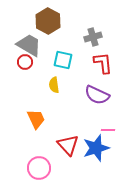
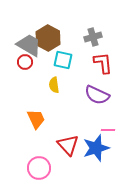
brown hexagon: moved 17 px down
